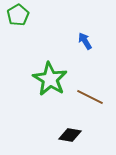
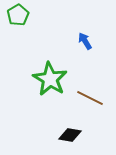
brown line: moved 1 px down
